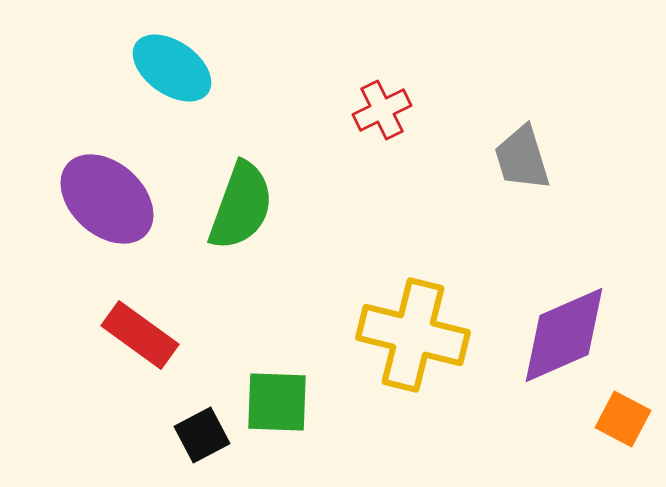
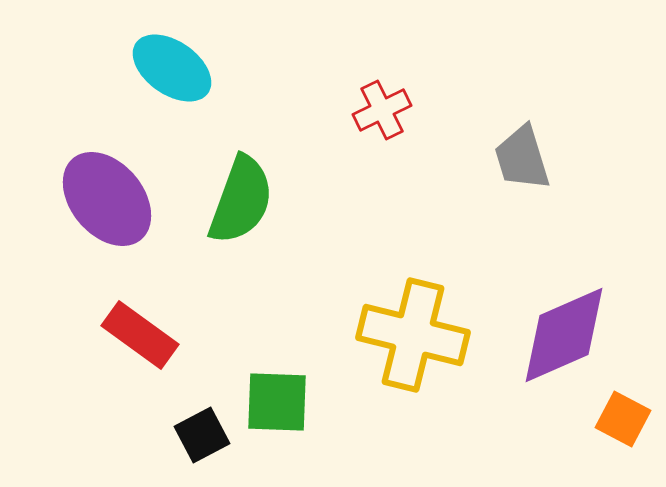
purple ellipse: rotated 8 degrees clockwise
green semicircle: moved 6 px up
